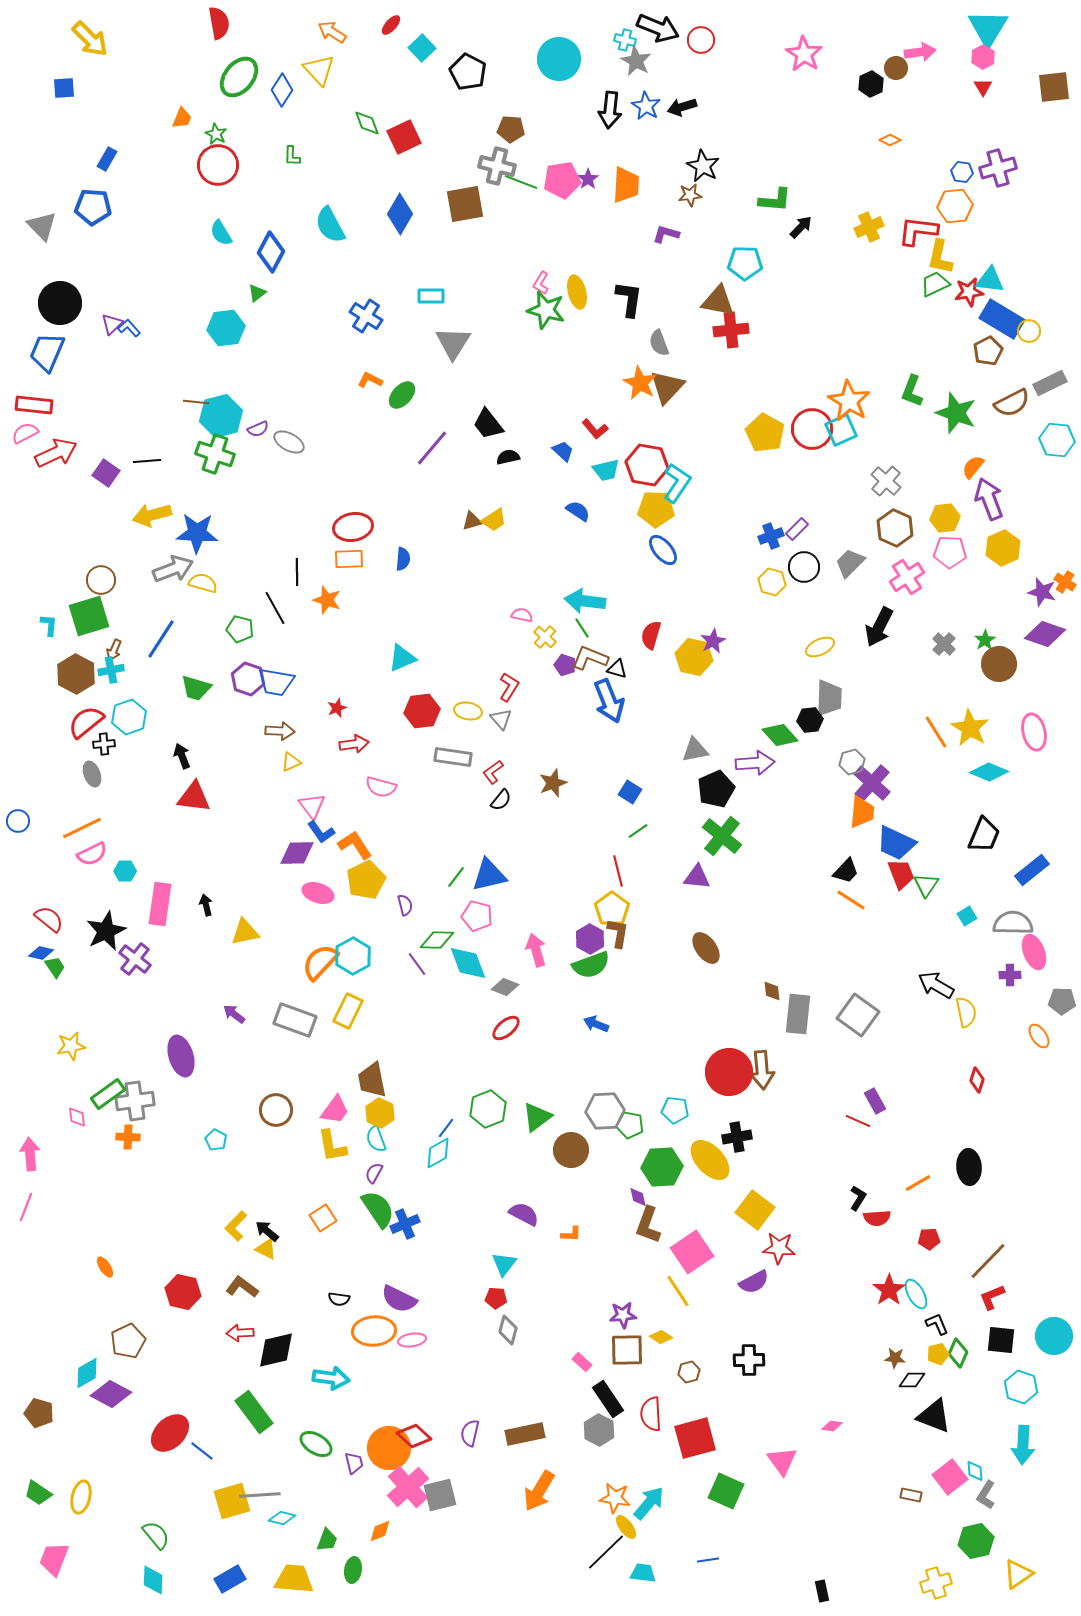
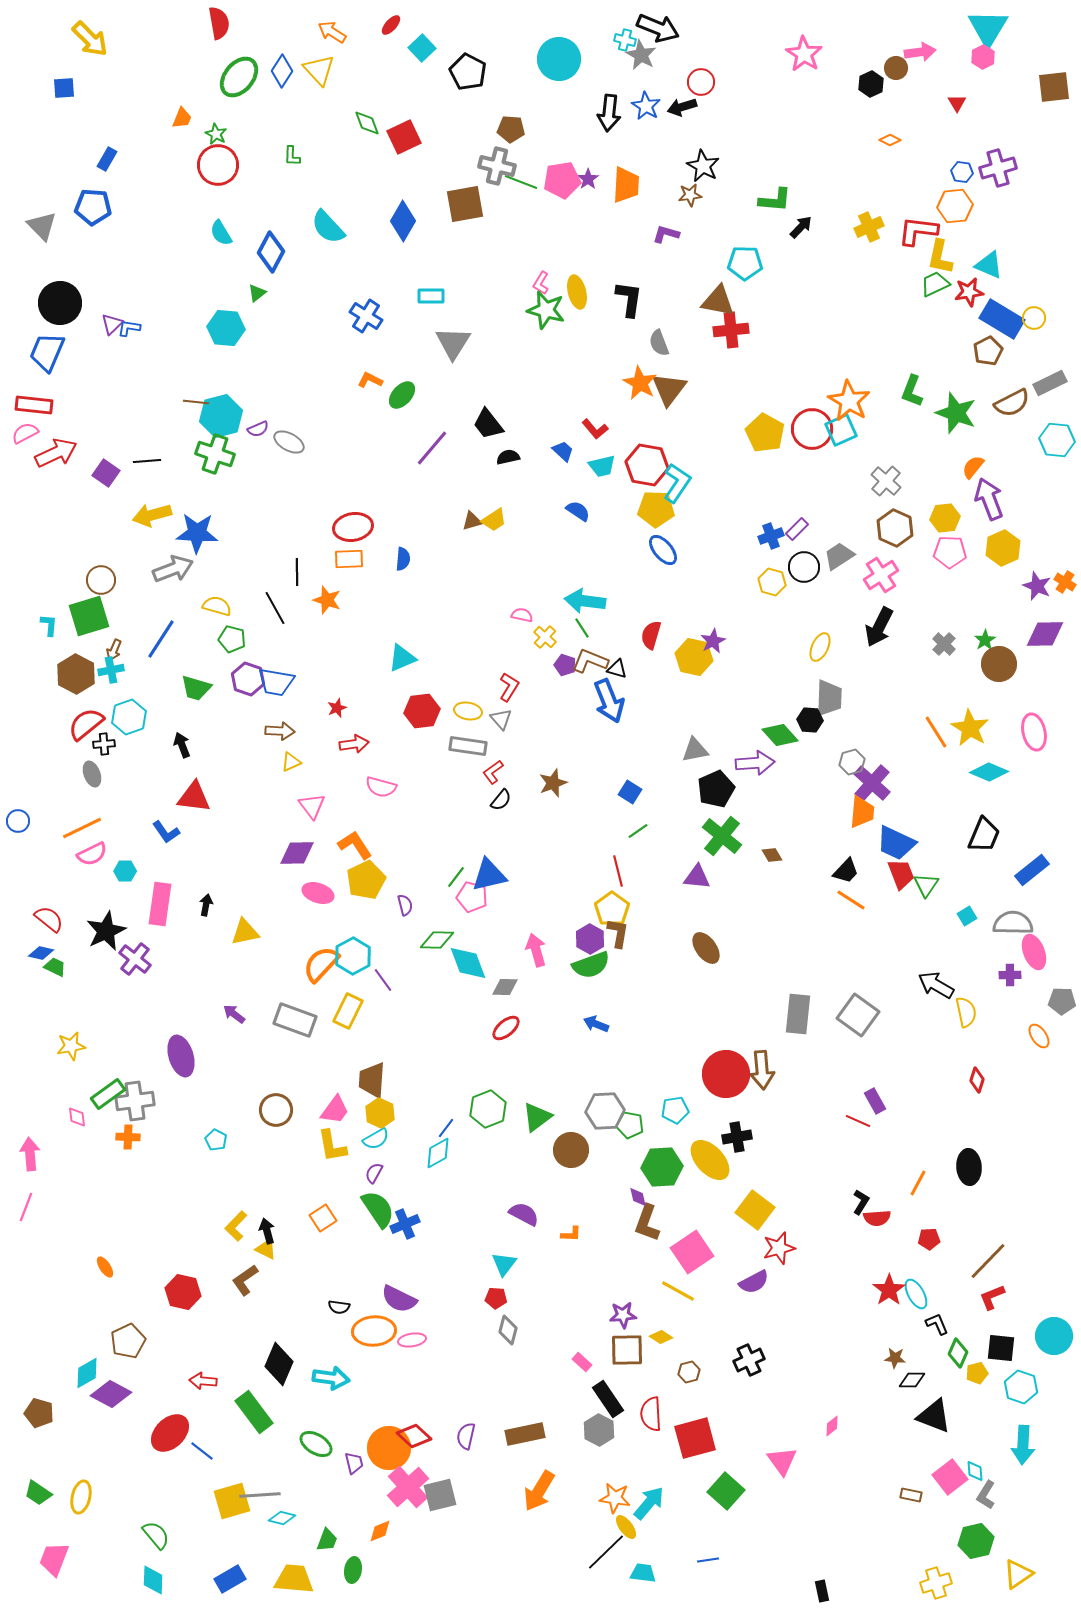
red circle at (701, 40): moved 42 px down
gray star at (636, 61): moved 5 px right, 6 px up
red triangle at (983, 87): moved 26 px left, 16 px down
blue diamond at (282, 90): moved 19 px up
black arrow at (610, 110): moved 1 px left, 3 px down
blue diamond at (400, 214): moved 3 px right, 7 px down
cyan semicircle at (330, 225): moved 2 px left, 2 px down; rotated 15 degrees counterclockwise
cyan triangle at (990, 280): moved 1 px left, 15 px up; rotated 16 degrees clockwise
blue L-shape at (129, 328): rotated 40 degrees counterclockwise
cyan hexagon at (226, 328): rotated 12 degrees clockwise
yellow circle at (1029, 331): moved 5 px right, 13 px up
brown triangle at (667, 387): moved 2 px right, 2 px down; rotated 6 degrees counterclockwise
cyan trapezoid at (606, 470): moved 4 px left, 4 px up
gray trapezoid at (850, 563): moved 11 px left, 7 px up; rotated 12 degrees clockwise
pink cross at (907, 577): moved 26 px left, 2 px up
yellow semicircle at (203, 583): moved 14 px right, 23 px down
purple star at (1042, 592): moved 5 px left, 6 px up; rotated 8 degrees clockwise
green pentagon at (240, 629): moved 8 px left, 10 px down
purple diamond at (1045, 634): rotated 21 degrees counterclockwise
yellow ellipse at (820, 647): rotated 40 degrees counterclockwise
brown L-shape at (590, 658): moved 3 px down
black hexagon at (810, 720): rotated 10 degrees clockwise
red semicircle at (86, 722): moved 2 px down
black arrow at (182, 756): moved 11 px up
gray rectangle at (453, 757): moved 15 px right, 11 px up
blue L-shape at (321, 832): moved 155 px left
black arrow at (206, 905): rotated 25 degrees clockwise
pink pentagon at (477, 916): moved 5 px left, 19 px up
orange semicircle at (320, 962): moved 1 px right, 2 px down
purple line at (417, 964): moved 34 px left, 16 px down
green trapezoid at (55, 967): rotated 30 degrees counterclockwise
gray diamond at (505, 987): rotated 20 degrees counterclockwise
brown diamond at (772, 991): moved 136 px up; rotated 25 degrees counterclockwise
red circle at (729, 1072): moved 3 px left, 2 px down
brown trapezoid at (372, 1080): rotated 15 degrees clockwise
cyan pentagon at (675, 1110): rotated 16 degrees counterclockwise
cyan semicircle at (376, 1139): rotated 100 degrees counterclockwise
orange line at (918, 1183): rotated 32 degrees counterclockwise
black L-shape at (858, 1198): moved 3 px right, 4 px down
brown L-shape at (648, 1225): moved 1 px left, 2 px up
black arrow at (267, 1231): rotated 35 degrees clockwise
red star at (779, 1248): rotated 20 degrees counterclockwise
brown L-shape at (242, 1287): moved 3 px right, 7 px up; rotated 72 degrees counterclockwise
yellow line at (678, 1291): rotated 28 degrees counterclockwise
black semicircle at (339, 1299): moved 8 px down
red arrow at (240, 1333): moved 37 px left, 48 px down; rotated 8 degrees clockwise
black square at (1001, 1340): moved 8 px down
black diamond at (276, 1350): moved 3 px right, 14 px down; rotated 54 degrees counterclockwise
yellow pentagon at (938, 1354): moved 39 px right, 19 px down
black cross at (749, 1360): rotated 24 degrees counterclockwise
pink diamond at (832, 1426): rotated 45 degrees counterclockwise
purple semicircle at (470, 1433): moved 4 px left, 3 px down
green square at (726, 1491): rotated 18 degrees clockwise
